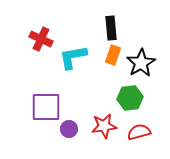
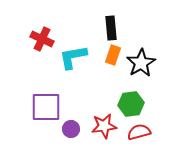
red cross: moved 1 px right
green hexagon: moved 1 px right, 6 px down
purple circle: moved 2 px right
